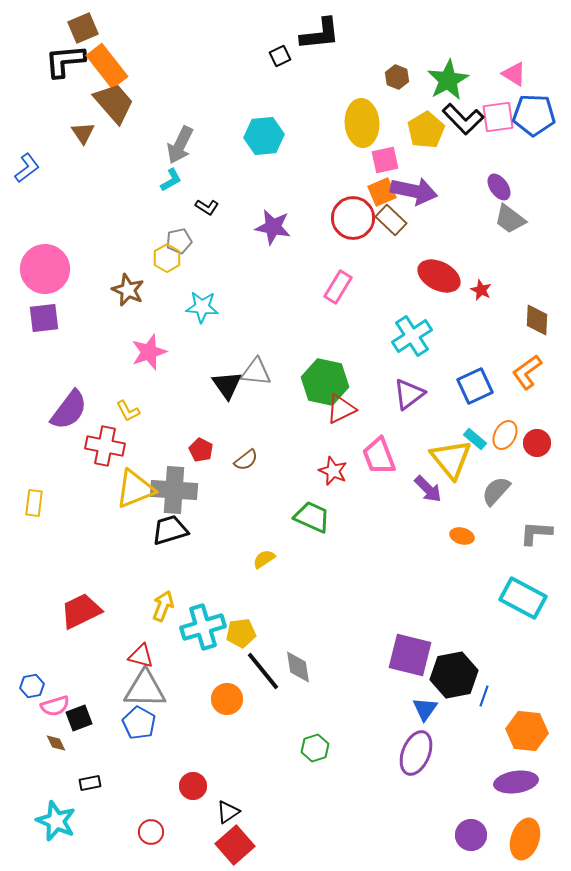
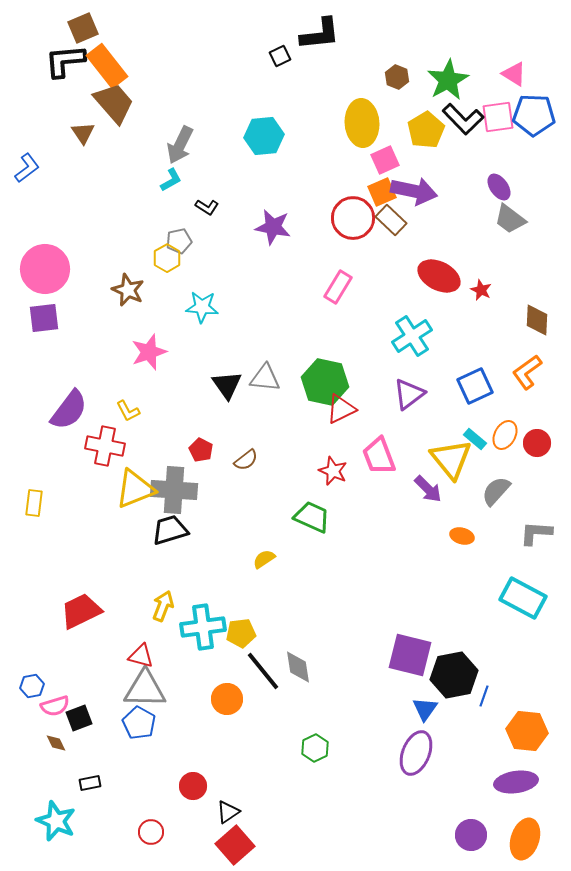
pink square at (385, 160): rotated 12 degrees counterclockwise
gray triangle at (256, 372): moved 9 px right, 6 px down
cyan cross at (203, 627): rotated 9 degrees clockwise
green hexagon at (315, 748): rotated 8 degrees counterclockwise
